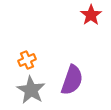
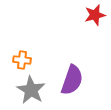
red star: moved 4 px right; rotated 20 degrees clockwise
orange cross: moved 5 px left; rotated 30 degrees clockwise
